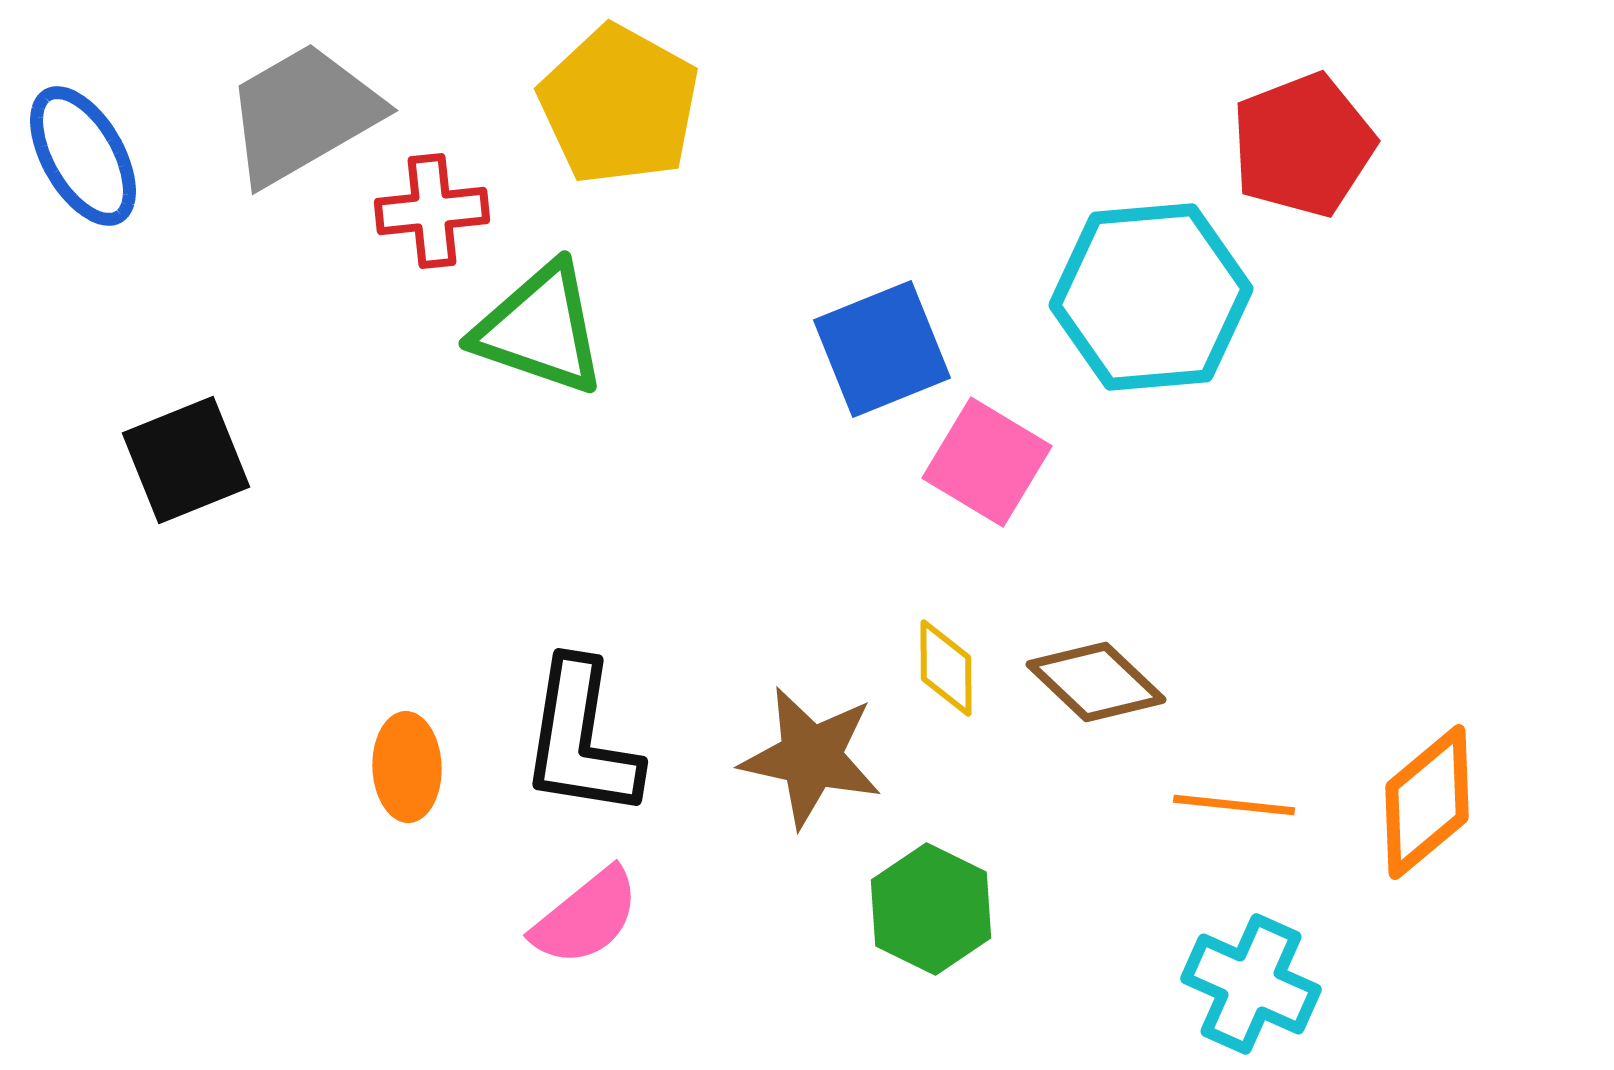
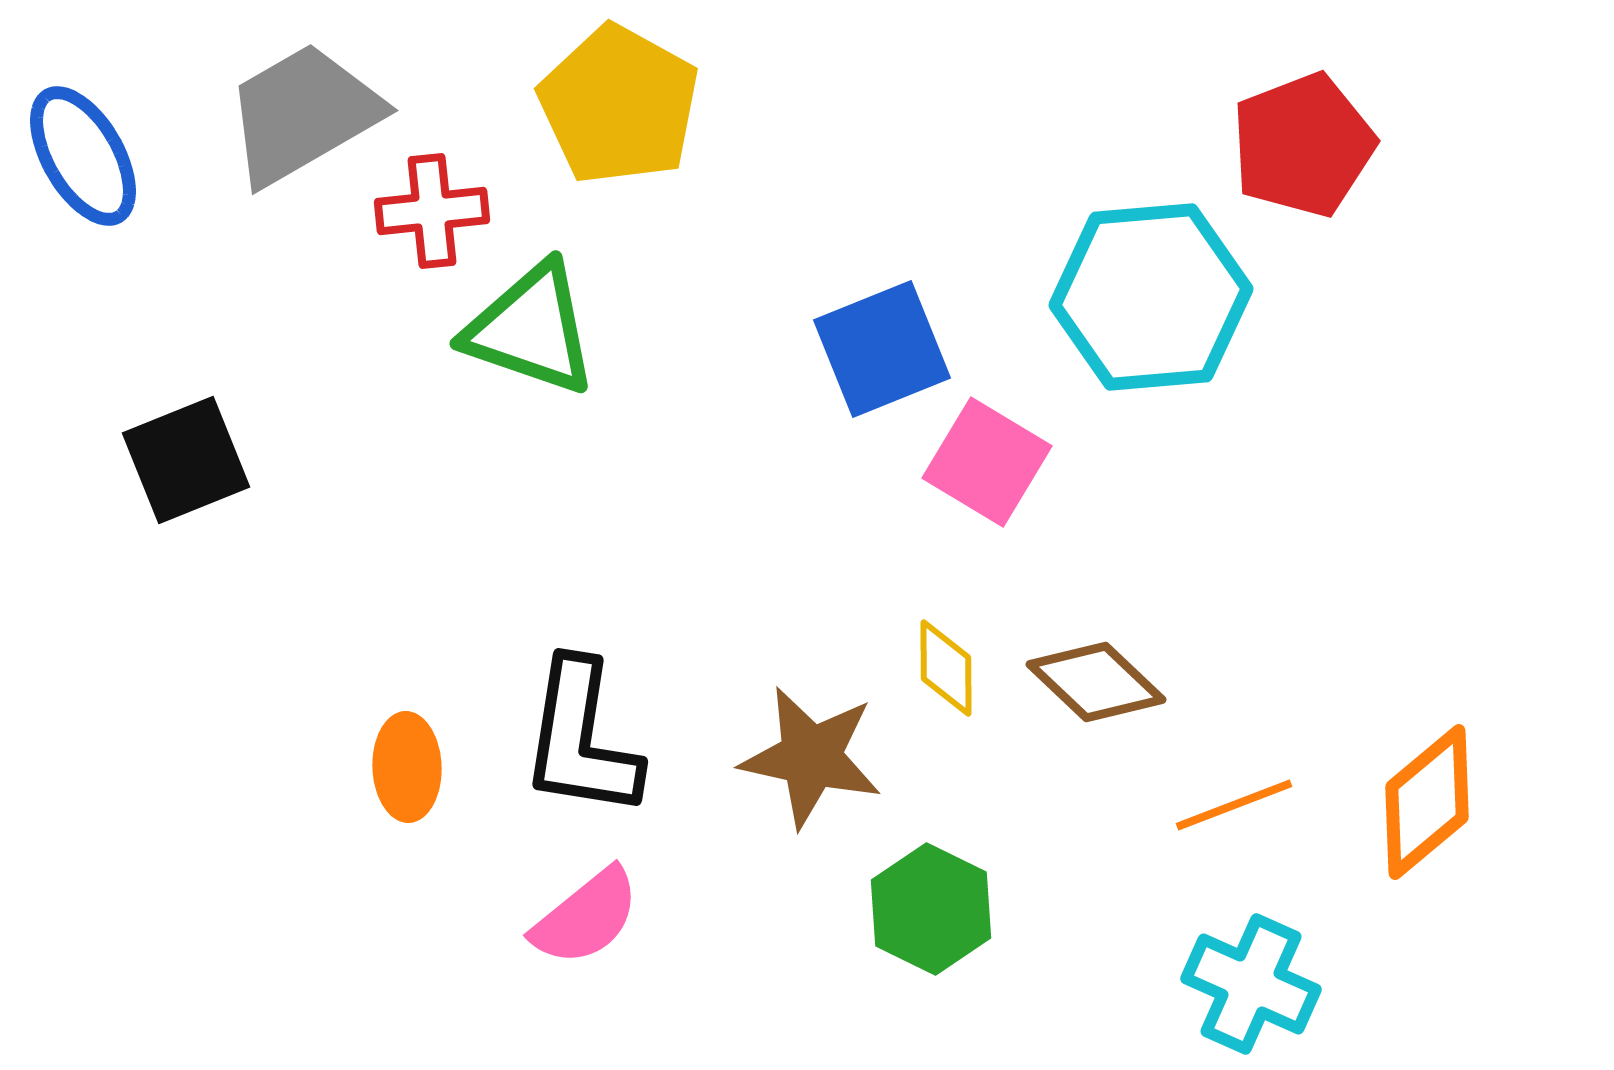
green triangle: moved 9 px left
orange line: rotated 27 degrees counterclockwise
